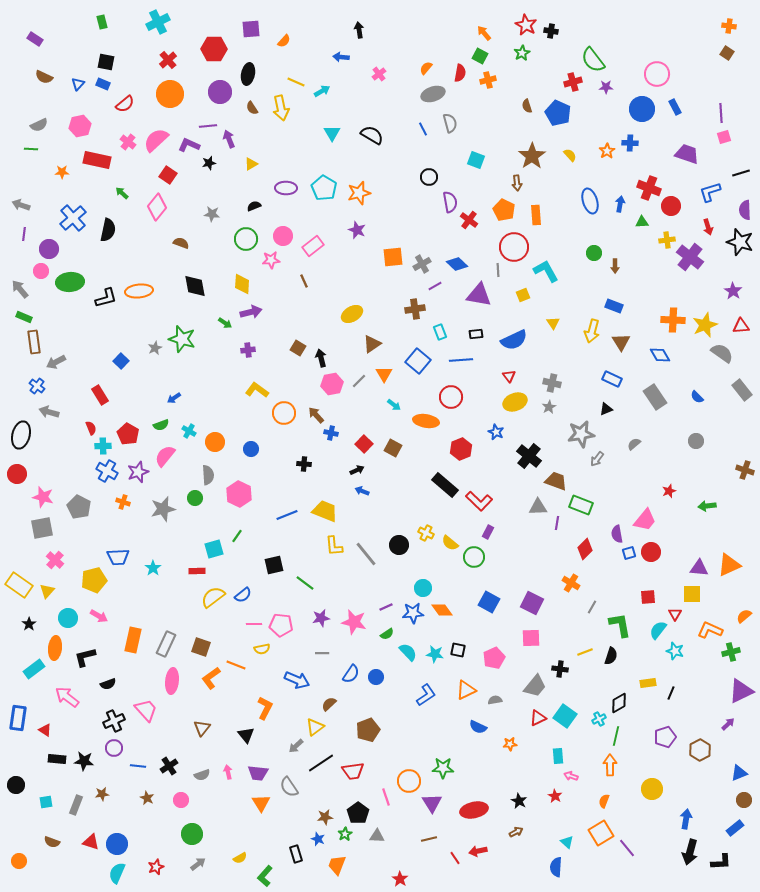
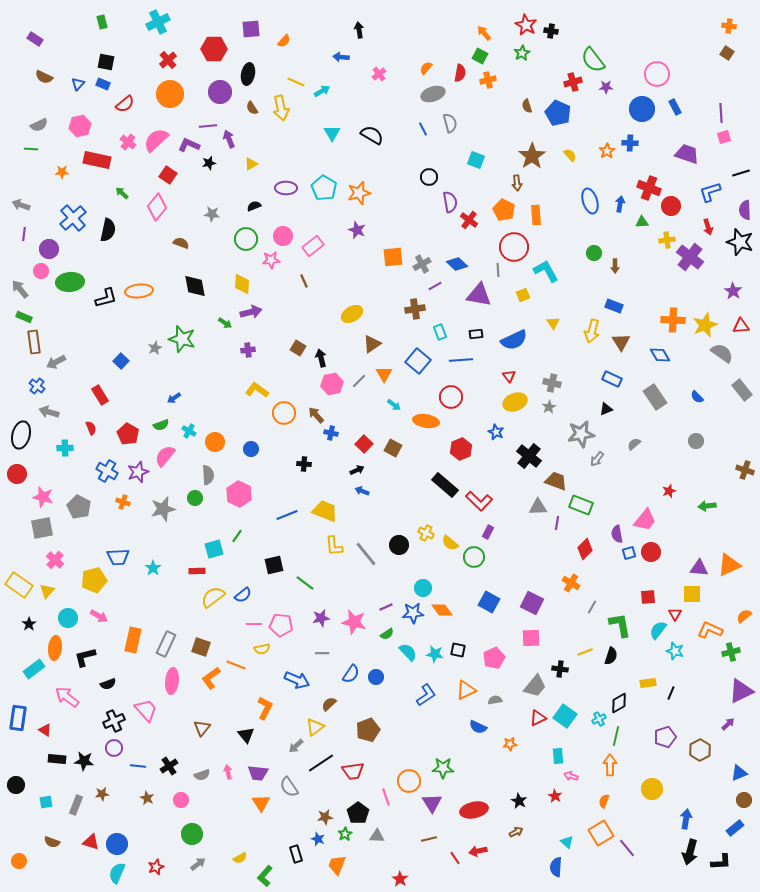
cyan cross at (103, 446): moved 38 px left, 2 px down
